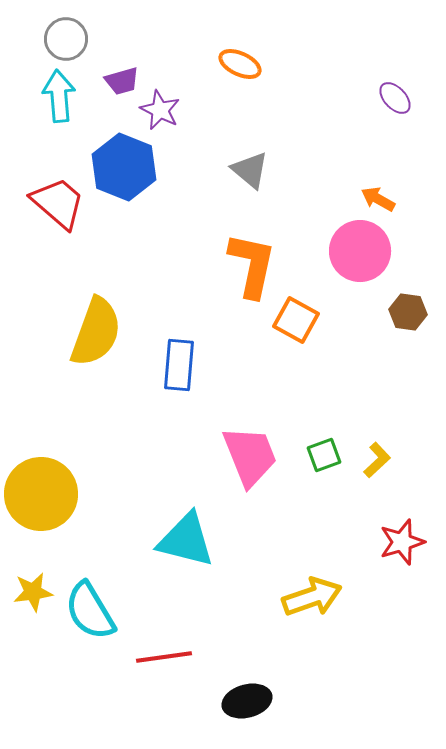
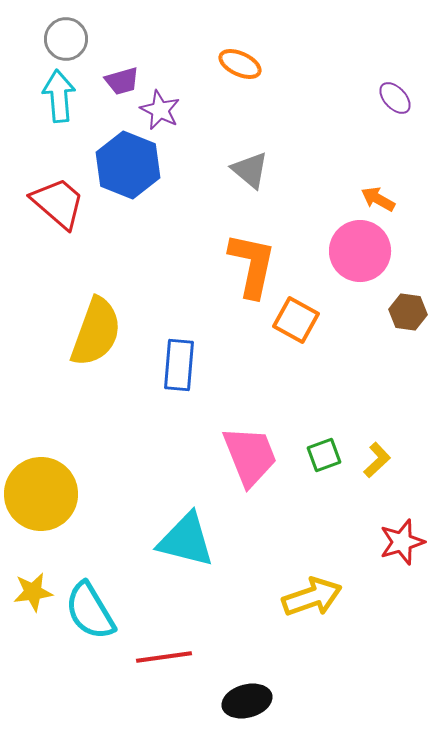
blue hexagon: moved 4 px right, 2 px up
